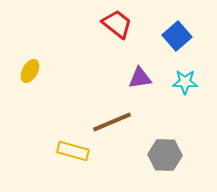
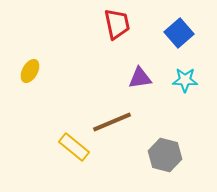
red trapezoid: rotated 40 degrees clockwise
blue square: moved 2 px right, 3 px up
cyan star: moved 2 px up
yellow rectangle: moved 1 px right, 4 px up; rotated 24 degrees clockwise
gray hexagon: rotated 12 degrees clockwise
